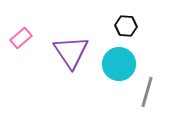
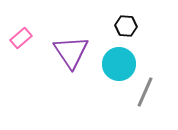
gray line: moved 2 px left; rotated 8 degrees clockwise
